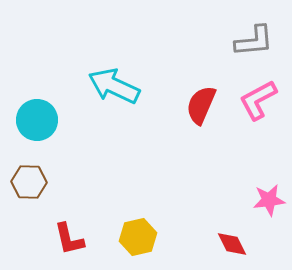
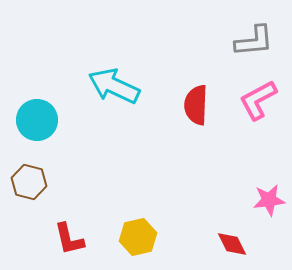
red semicircle: moved 5 px left; rotated 21 degrees counterclockwise
brown hexagon: rotated 12 degrees clockwise
